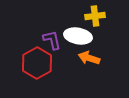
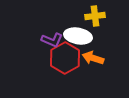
purple L-shape: rotated 125 degrees clockwise
orange arrow: moved 4 px right
red hexagon: moved 28 px right, 5 px up
